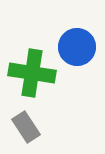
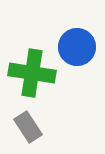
gray rectangle: moved 2 px right
